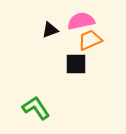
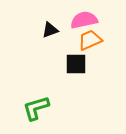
pink semicircle: moved 3 px right, 1 px up
green L-shape: rotated 72 degrees counterclockwise
